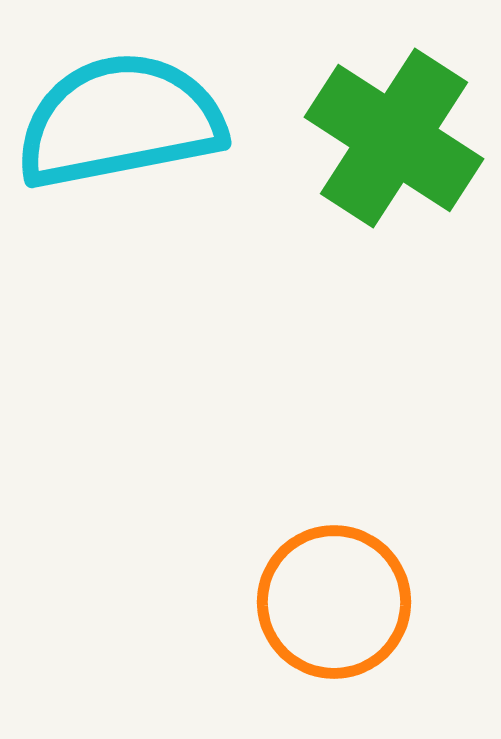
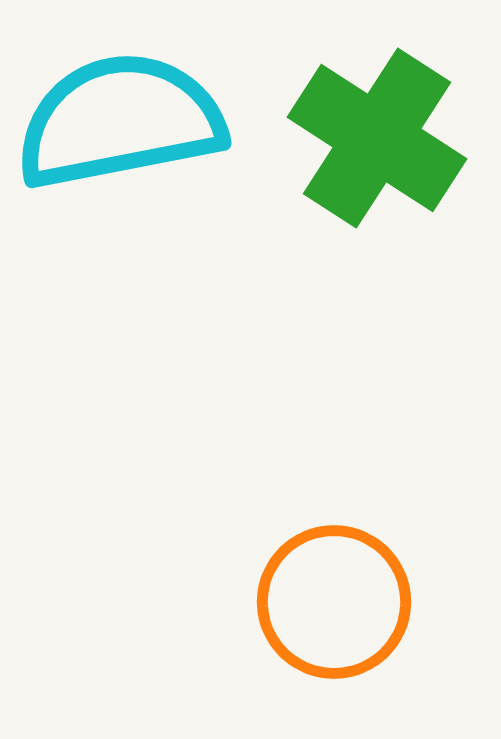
green cross: moved 17 px left
